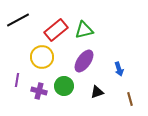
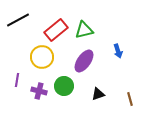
blue arrow: moved 1 px left, 18 px up
black triangle: moved 1 px right, 2 px down
